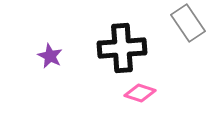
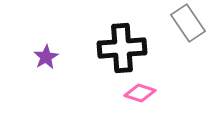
purple star: moved 4 px left, 1 px down; rotated 15 degrees clockwise
